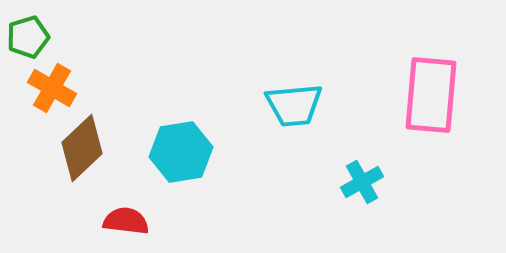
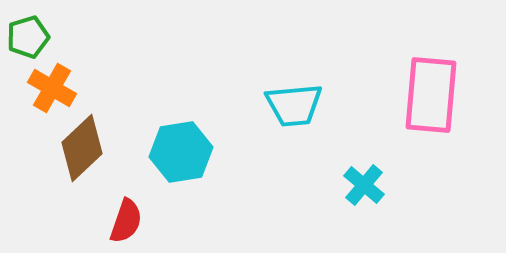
cyan cross: moved 2 px right, 3 px down; rotated 21 degrees counterclockwise
red semicircle: rotated 102 degrees clockwise
